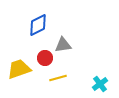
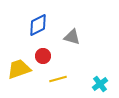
gray triangle: moved 9 px right, 8 px up; rotated 24 degrees clockwise
red circle: moved 2 px left, 2 px up
yellow line: moved 1 px down
